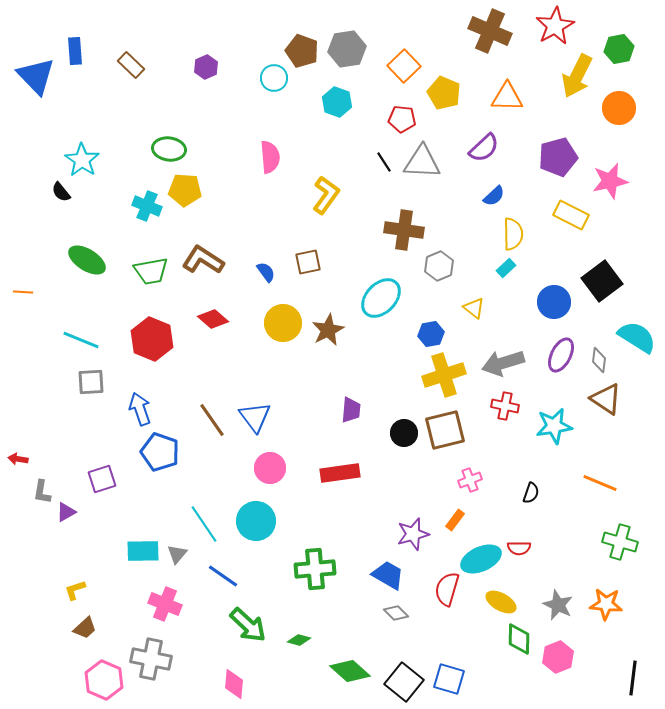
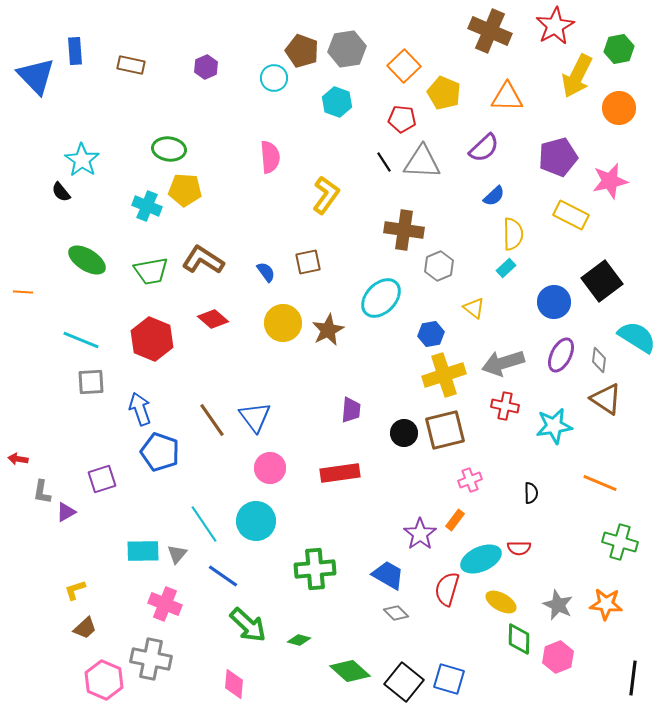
brown rectangle at (131, 65): rotated 32 degrees counterclockwise
black semicircle at (531, 493): rotated 20 degrees counterclockwise
purple star at (413, 534): moved 7 px right; rotated 20 degrees counterclockwise
